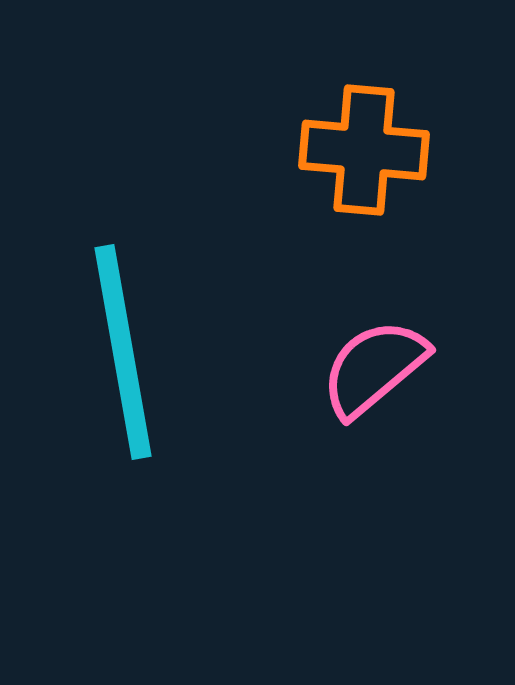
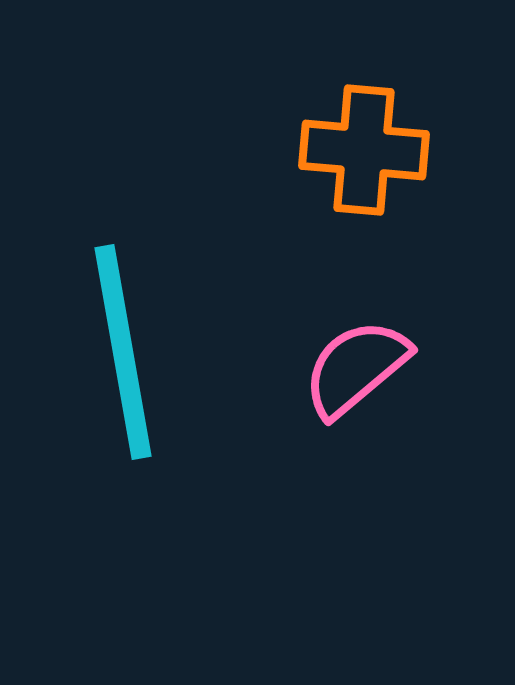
pink semicircle: moved 18 px left
